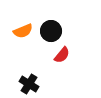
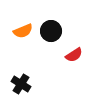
red semicircle: moved 12 px right; rotated 18 degrees clockwise
black cross: moved 8 px left
